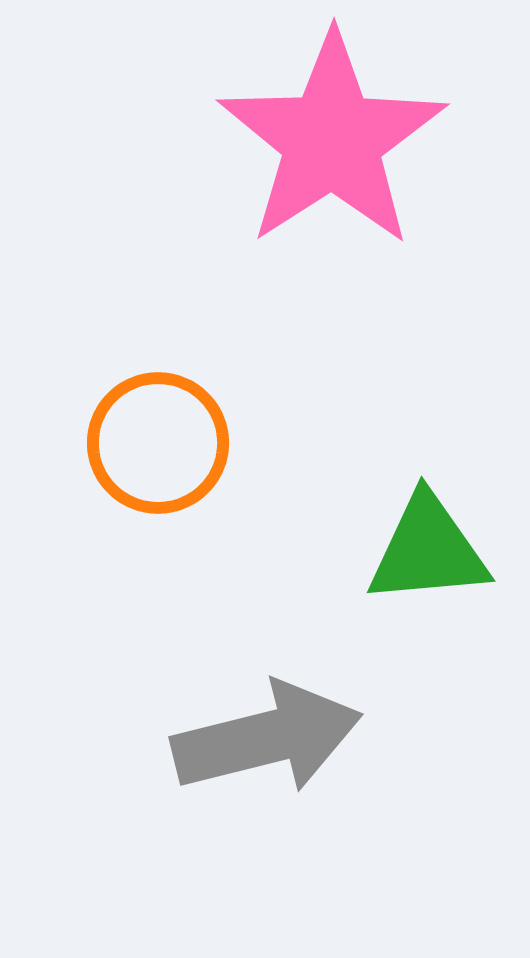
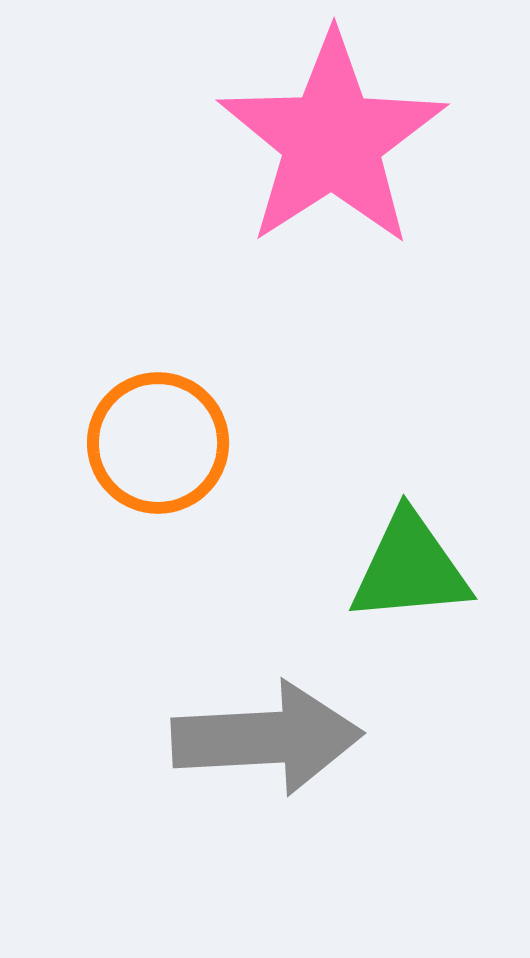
green triangle: moved 18 px left, 18 px down
gray arrow: rotated 11 degrees clockwise
